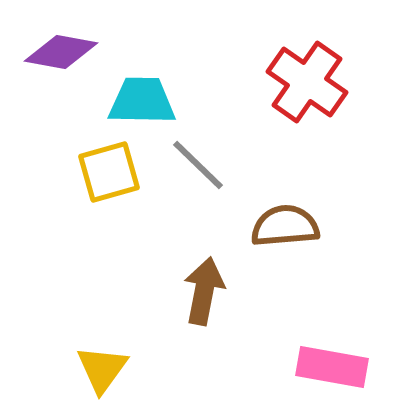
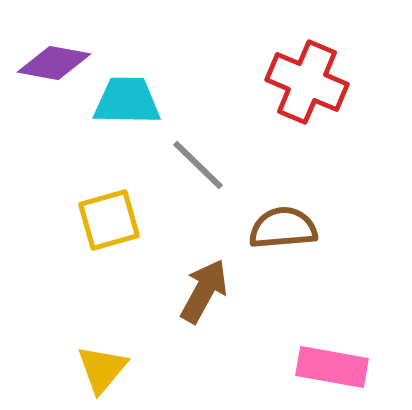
purple diamond: moved 7 px left, 11 px down
red cross: rotated 12 degrees counterclockwise
cyan trapezoid: moved 15 px left
yellow square: moved 48 px down
brown semicircle: moved 2 px left, 2 px down
brown arrow: rotated 18 degrees clockwise
yellow triangle: rotated 4 degrees clockwise
